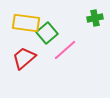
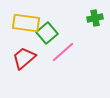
pink line: moved 2 px left, 2 px down
